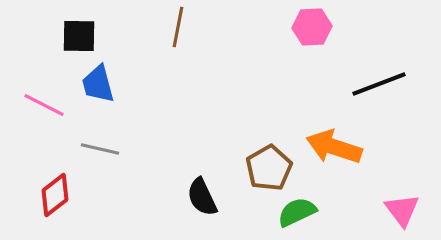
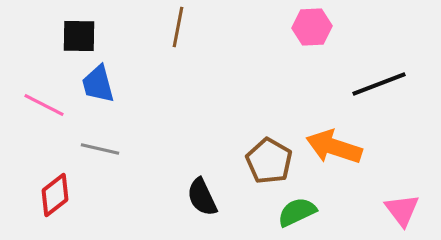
brown pentagon: moved 7 px up; rotated 12 degrees counterclockwise
